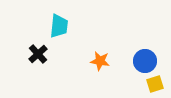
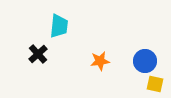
orange star: rotated 18 degrees counterclockwise
yellow square: rotated 30 degrees clockwise
